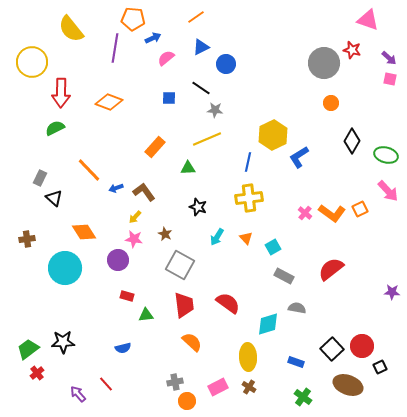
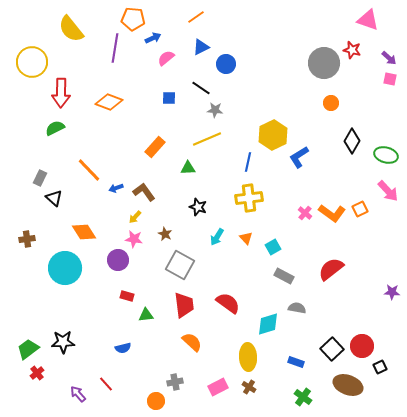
orange circle at (187, 401): moved 31 px left
